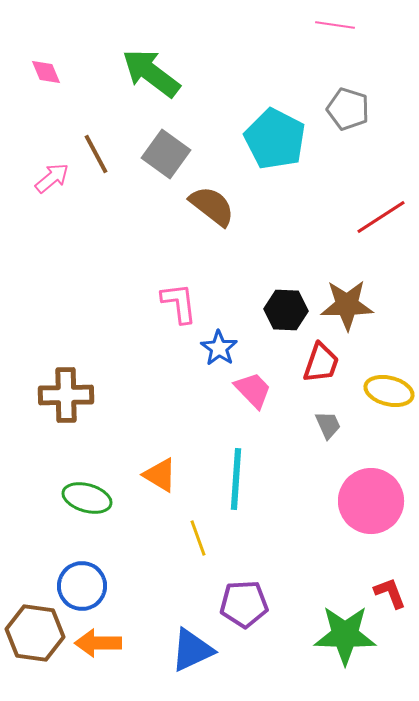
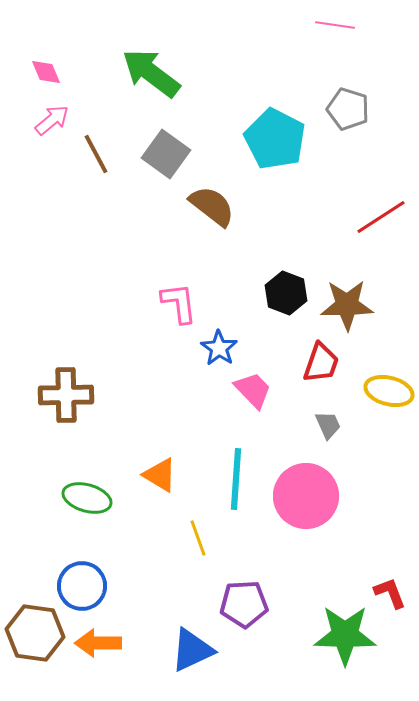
pink arrow: moved 58 px up
black hexagon: moved 17 px up; rotated 18 degrees clockwise
pink circle: moved 65 px left, 5 px up
